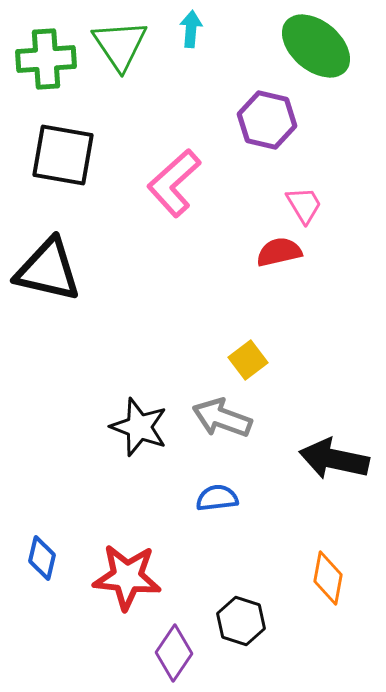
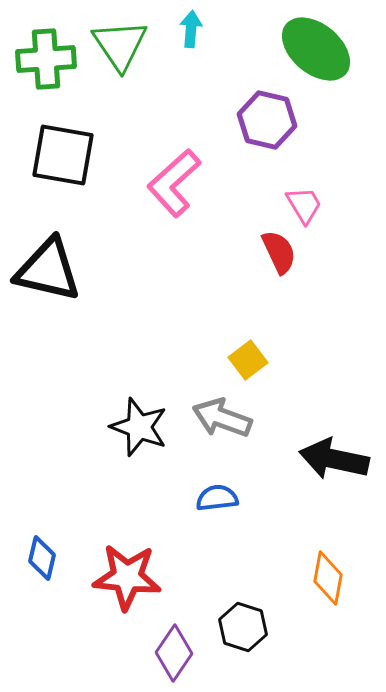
green ellipse: moved 3 px down
red semicircle: rotated 78 degrees clockwise
black hexagon: moved 2 px right, 6 px down
